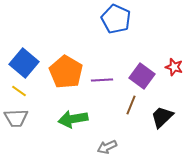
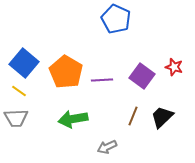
brown line: moved 2 px right, 11 px down
